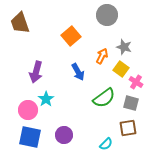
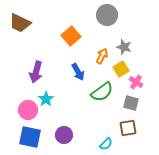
brown trapezoid: rotated 45 degrees counterclockwise
yellow square: rotated 21 degrees clockwise
green semicircle: moved 2 px left, 6 px up
